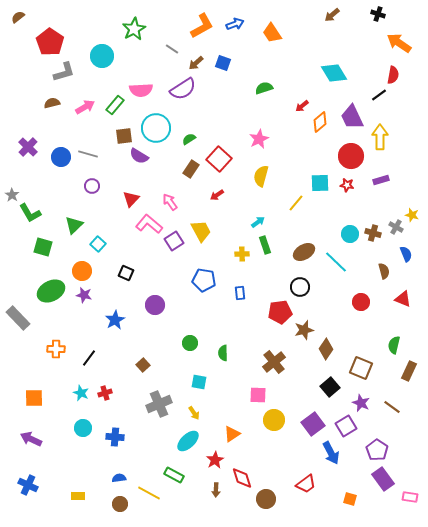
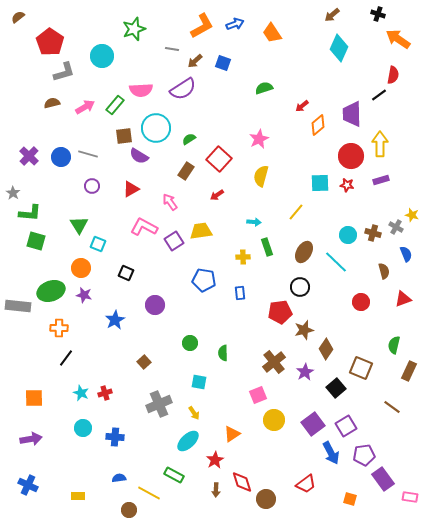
green star at (134, 29): rotated 10 degrees clockwise
orange arrow at (399, 43): moved 1 px left, 4 px up
gray line at (172, 49): rotated 24 degrees counterclockwise
brown arrow at (196, 63): moved 1 px left, 2 px up
cyan diamond at (334, 73): moved 5 px right, 25 px up; rotated 56 degrees clockwise
purple trapezoid at (352, 117): moved 3 px up; rotated 24 degrees clockwise
orange diamond at (320, 122): moved 2 px left, 3 px down
yellow arrow at (380, 137): moved 7 px down
purple cross at (28, 147): moved 1 px right, 9 px down
brown rectangle at (191, 169): moved 5 px left, 2 px down
gray star at (12, 195): moved 1 px right, 2 px up
red triangle at (131, 199): moved 10 px up; rotated 18 degrees clockwise
yellow line at (296, 203): moved 9 px down
green L-shape at (30, 213): rotated 55 degrees counterclockwise
cyan arrow at (258, 222): moved 4 px left; rotated 40 degrees clockwise
pink L-shape at (149, 224): moved 5 px left, 3 px down; rotated 12 degrees counterclockwise
green triangle at (74, 225): moved 5 px right; rotated 18 degrees counterclockwise
yellow trapezoid at (201, 231): rotated 70 degrees counterclockwise
cyan circle at (350, 234): moved 2 px left, 1 px down
cyan square at (98, 244): rotated 21 degrees counterclockwise
green rectangle at (265, 245): moved 2 px right, 2 px down
green square at (43, 247): moved 7 px left, 6 px up
brown ellipse at (304, 252): rotated 30 degrees counterclockwise
yellow cross at (242, 254): moved 1 px right, 3 px down
orange circle at (82, 271): moved 1 px left, 3 px up
green ellipse at (51, 291): rotated 8 degrees clockwise
red triangle at (403, 299): rotated 42 degrees counterclockwise
gray rectangle at (18, 318): moved 12 px up; rotated 40 degrees counterclockwise
orange cross at (56, 349): moved 3 px right, 21 px up
black line at (89, 358): moved 23 px left
brown square at (143, 365): moved 1 px right, 3 px up
black square at (330, 387): moved 6 px right, 1 px down
pink square at (258, 395): rotated 24 degrees counterclockwise
purple star at (361, 403): moved 56 px left, 31 px up; rotated 18 degrees clockwise
purple arrow at (31, 439): rotated 145 degrees clockwise
purple pentagon at (377, 450): moved 13 px left, 5 px down; rotated 30 degrees clockwise
red diamond at (242, 478): moved 4 px down
brown circle at (120, 504): moved 9 px right, 6 px down
